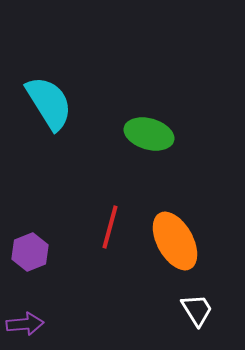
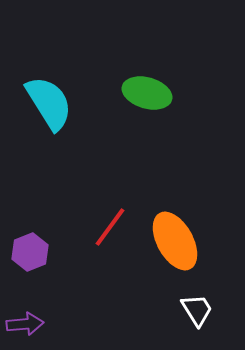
green ellipse: moved 2 px left, 41 px up
red line: rotated 21 degrees clockwise
